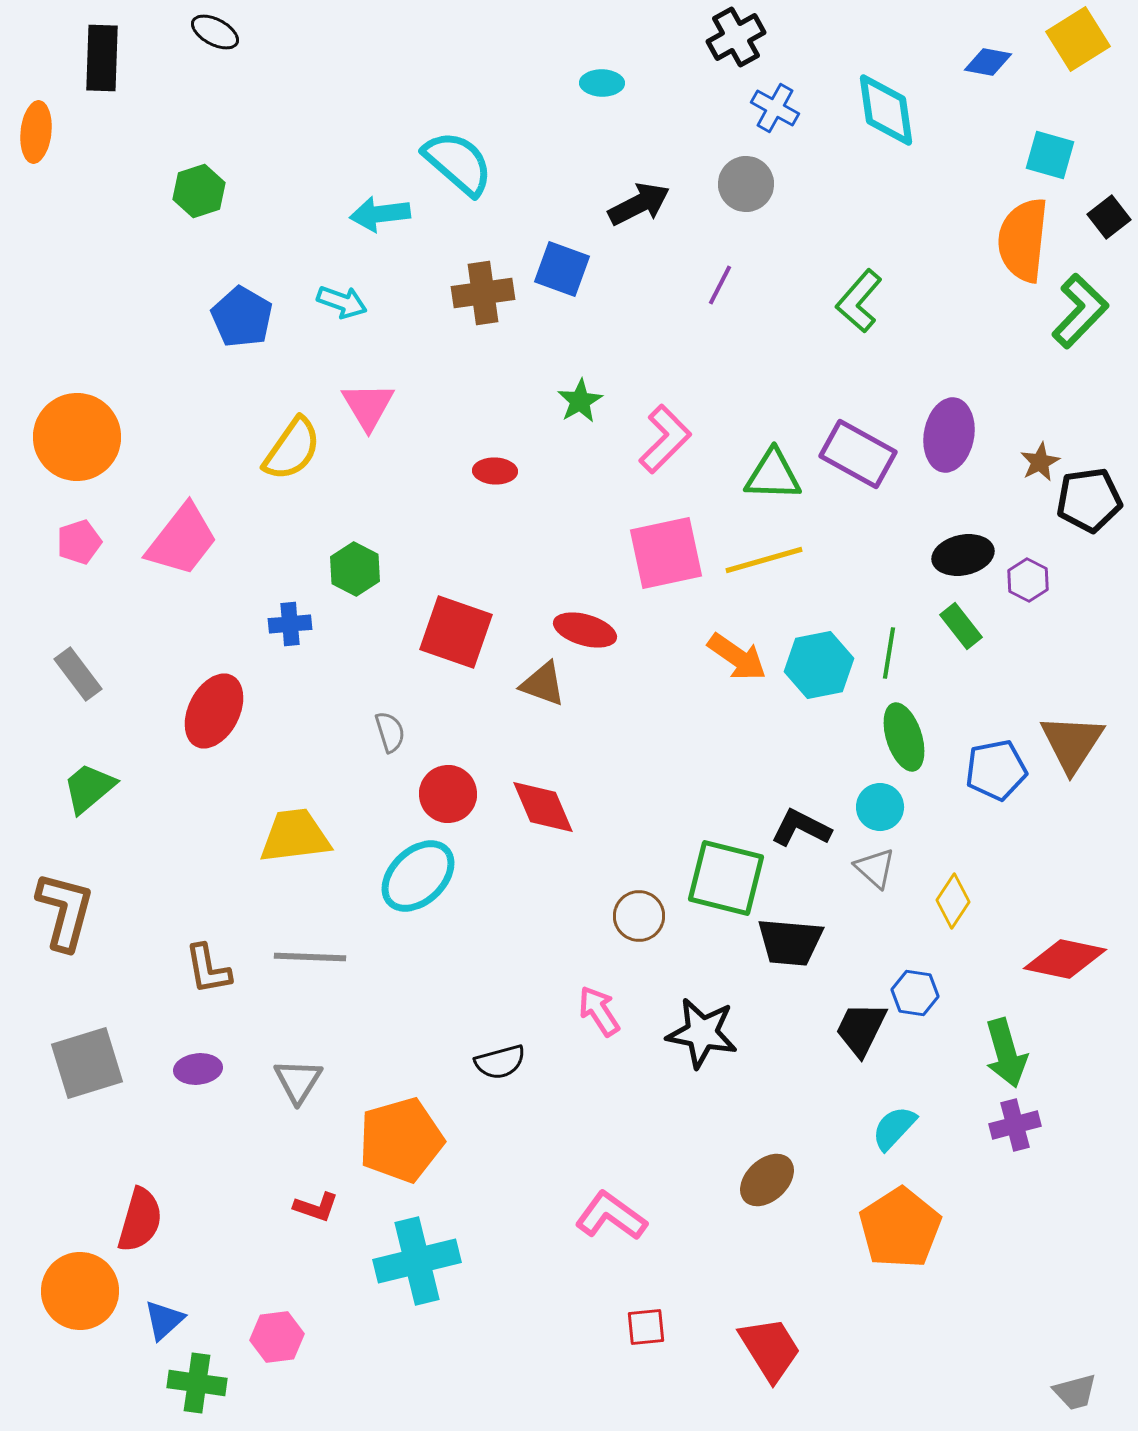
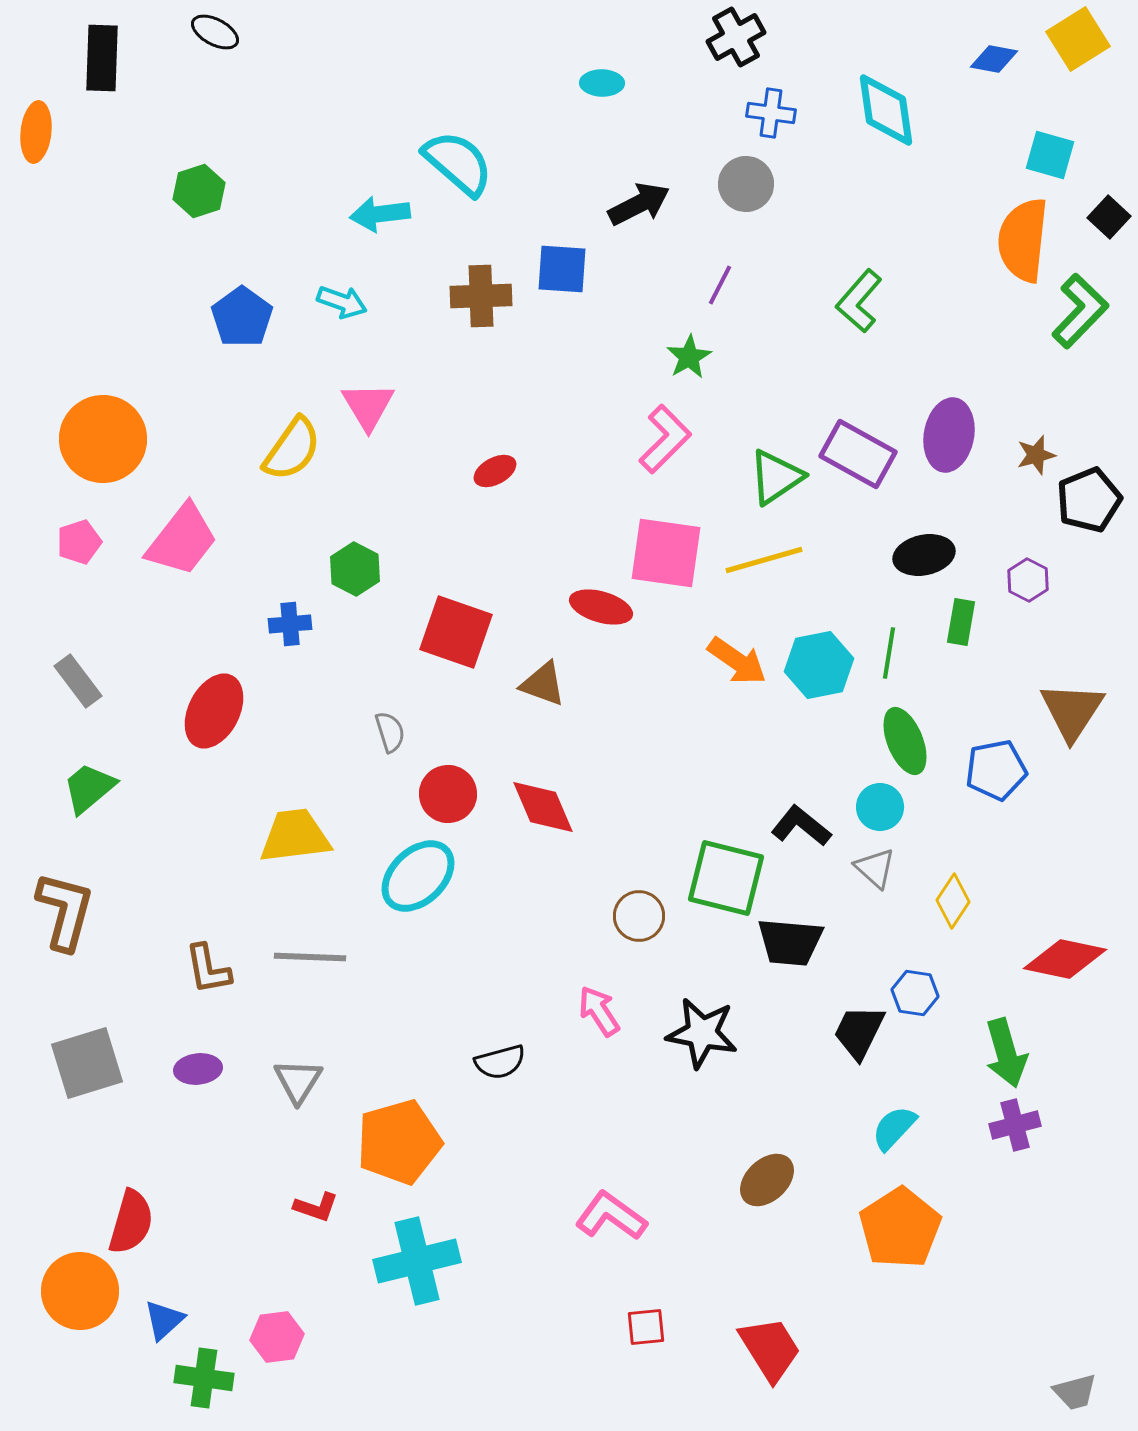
blue diamond at (988, 62): moved 6 px right, 3 px up
blue cross at (775, 108): moved 4 px left, 5 px down; rotated 21 degrees counterclockwise
black square at (1109, 217): rotated 9 degrees counterclockwise
blue square at (562, 269): rotated 16 degrees counterclockwise
brown cross at (483, 293): moved 2 px left, 3 px down; rotated 6 degrees clockwise
blue pentagon at (242, 317): rotated 6 degrees clockwise
green star at (580, 401): moved 109 px right, 44 px up
orange circle at (77, 437): moved 26 px right, 2 px down
brown star at (1040, 462): moved 4 px left, 7 px up; rotated 12 degrees clockwise
red ellipse at (495, 471): rotated 30 degrees counterclockwise
green triangle at (773, 475): moved 3 px right, 2 px down; rotated 36 degrees counterclockwise
black pentagon at (1089, 500): rotated 14 degrees counterclockwise
pink square at (666, 553): rotated 20 degrees clockwise
black ellipse at (963, 555): moved 39 px left
green rectangle at (961, 626): moved 4 px up; rotated 48 degrees clockwise
red ellipse at (585, 630): moved 16 px right, 23 px up
orange arrow at (737, 657): moved 4 px down
gray rectangle at (78, 674): moved 7 px down
green ellipse at (904, 737): moved 1 px right, 4 px down; rotated 4 degrees counterclockwise
brown triangle at (1072, 743): moved 32 px up
black L-shape at (801, 828): moved 2 px up; rotated 12 degrees clockwise
black trapezoid at (861, 1029): moved 2 px left, 3 px down
orange pentagon at (401, 1140): moved 2 px left, 2 px down
red semicircle at (140, 1220): moved 9 px left, 2 px down
green cross at (197, 1383): moved 7 px right, 5 px up
